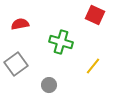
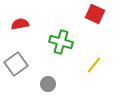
red square: moved 1 px up
yellow line: moved 1 px right, 1 px up
gray circle: moved 1 px left, 1 px up
